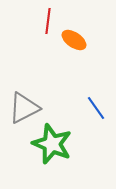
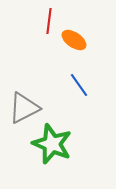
red line: moved 1 px right
blue line: moved 17 px left, 23 px up
